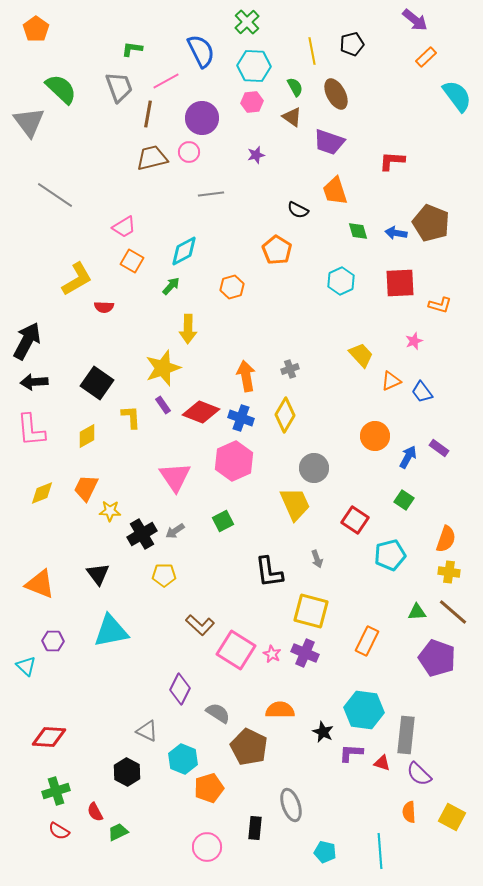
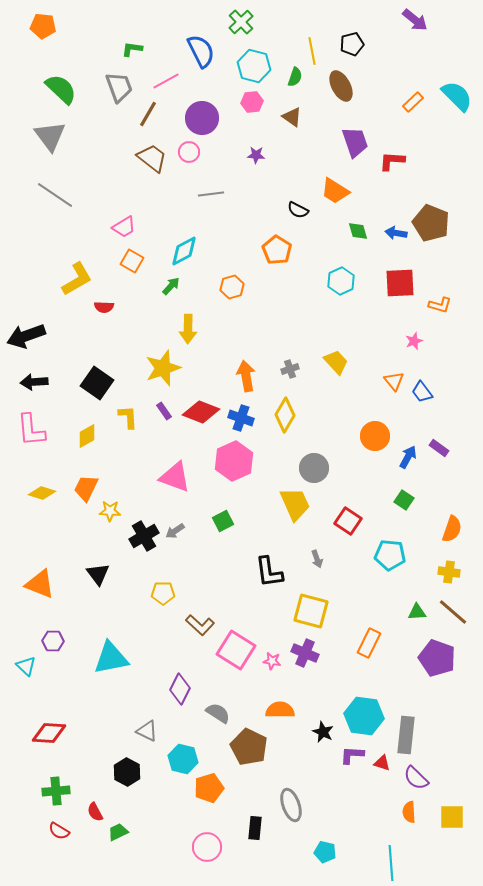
green cross at (247, 22): moved 6 px left
orange pentagon at (36, 29): moved 7 px right, 3 px up; rotated 30 degrees counterclockwise
orange rectangle at (426, 57): moved 13 px left, 45 px down
cyan hexagon at (254, 66): rotated 12 degrees clockwise
green semicircle at (295, 87): moved 10 px up; rotated 48 degrees clockwise
brown ellipse at (336, 94): moved 5 px right, 8 px up
cyan semicircle at (457, 96): rotated 8 degrees counterclockwise
brown line at (148, 114): rotated 20 degrees clockwise
gray triangle at (29, 122): moved 21 px right, 14 px down
purple trapezoid at (329, 142): moved 26 px right; rotated 128 degrees counterclockwise
purple star at (256, 155): rotated 18 degrees clockwise
brown trapezoid at (152, 158): rotated 52 degrees clockwise
orange trapezoid at (335, 191): rotated 40 degrees counterclockwise
black arrow at (27, 341): moved 1 px left, 5 px up; rotated 138 degrees counterclockwise
yellow trapezoid at (361, 355): moved 25 px left, 7 px down
orange triangle at (391, 381): moved 3 px right; rotated 45 degrees counterclockwise
purple rectangle at (163, 405): moved 1 px right, 6 px down
yellow L-shape at (131, 417): moved 3 px left
pink triangle at (175, 477): rotated 36 degrees counterclockwise
yellow diamond at (42, 493): rotated 40 degrees clockwise
red square at (355, 520): moved 7 px left, 1 px down
black cross at (142, 534): moved 2 px right, 2 px down
orange semicircle at (446, 539): moved 6 px right, 10 px up
cyan pentagon at (390, 555): rotated 20 degrees clockwise
yellow pentagon at (164, 575): moved 1 px left, 18 px down
cyan triangle at (111, 631): moved 27 px down
orange rectangle at (367, 641): moved 2 px right, 2 px down
pink star at (272, 654): moved 7 px down; rotated 18 degrees counterclockwise
cyan hexagon at (364, 710): moved 6 px down
red diamond at (49, 737): moved 4 px up
purple L-shape at (351, 753): moved 1 px right, 2 px down
cyan hexagon at (183, 759): rotated 8 degrees counterclockwise
purple semicircle at (419, 774): moved 3 px left, 4 px down
green cross at (56, 791): rotated 12 degrees clockwise
yellow square at (452, 817): rotated 28 degrees counterclockwise
cyan line at (380, 851): moved 11 px right, 12 px down
